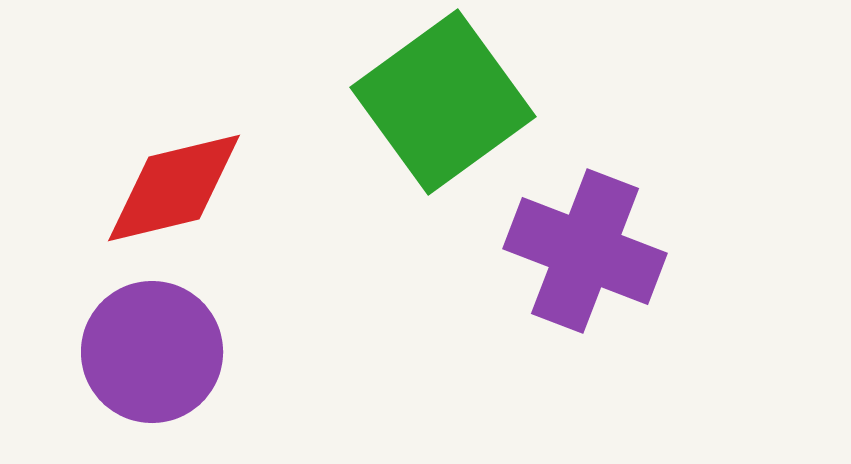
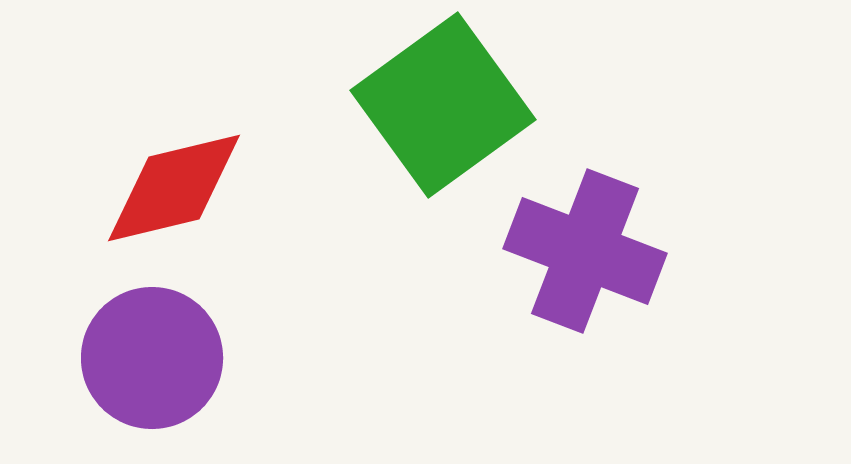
green square: moved 3 px down
purple circle: moved 6 px down
